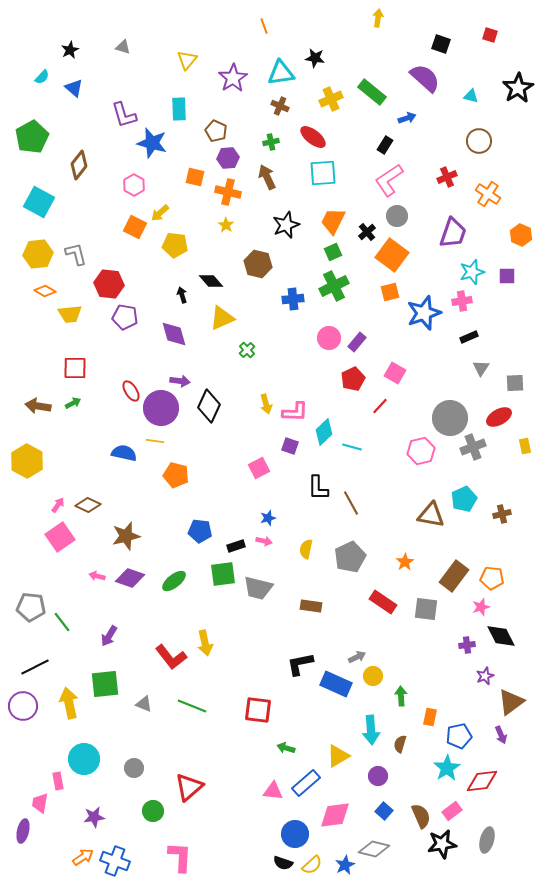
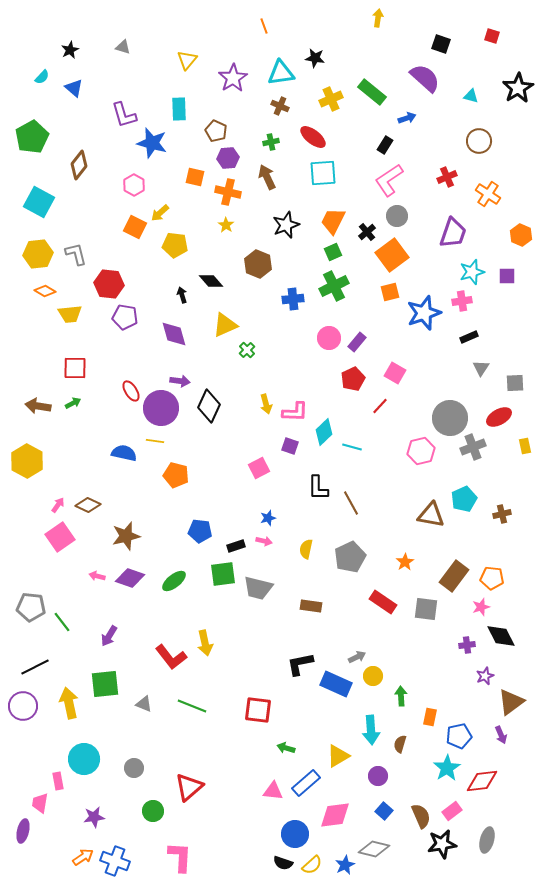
red square at (490, 35): moved 2 px right, 1 px down
orange square at (392, 255): rotated 16 degrees clockwise
brown hexagon at (258, 264): rotated 8 degrees clockwise
yellow triangle at (222, 318): moved 3 px right, 7 px down
